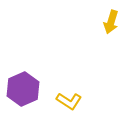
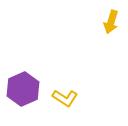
yellow L-shape: moved 4 px left, 3 px up
